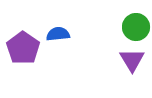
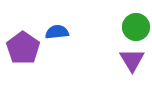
blue semicircle: moved 1 px left, 2 px up
